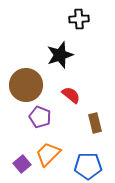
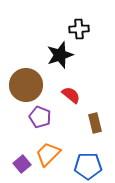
black cross: moved 10 px down
